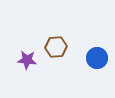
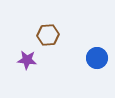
brown hexagon: moved 8 px left, 12 px up
